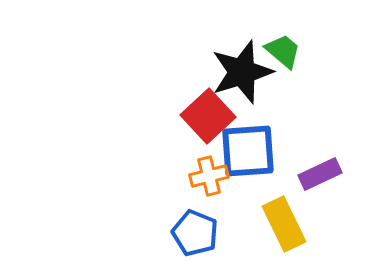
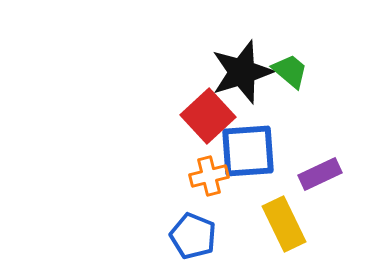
green trapezoid: moved 7 px right, 20 px down
blue pentagon: moved 2 px left, 3 px down
